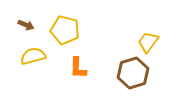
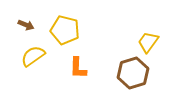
yellow semicircle: rotated 20 degrees counterclockwise
